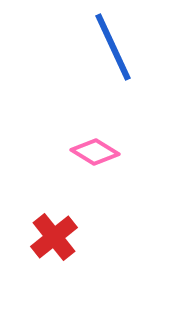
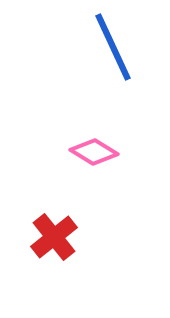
pink diamond: moved 1 px left
